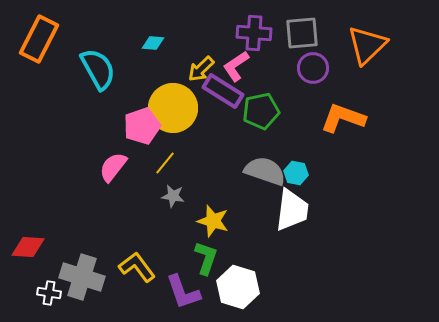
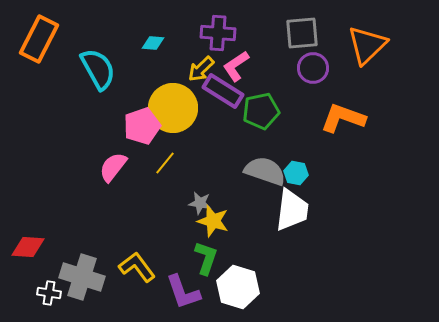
purple cross: moved 36 px left
gray star: moved 27 px right, 7 px down
